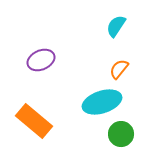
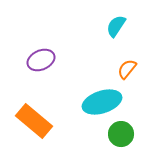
orange semicircle: moved 8 px right
